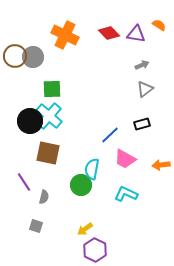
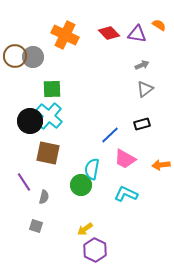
purple triangle: moved 1 px right
